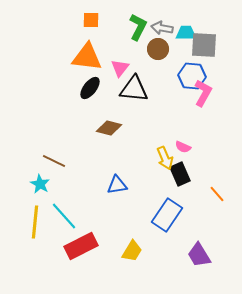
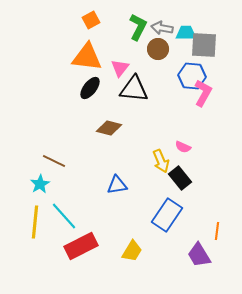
orange square: rotated 30 degrees counterclockwise
yellow arrow: moved 4 px left, 3 px down
black rectangle: moved 4 px down; rotated 15 degrees counterclockwise
cyan star: rotated 12 degrees clockwise
orange line: moved 37 px down; rotated 48 degrees clockwise
